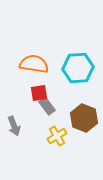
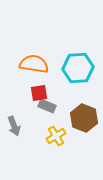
gray rectangle: rotated 30 degrees counterclockwise
yellow cross: moved 1 px left
